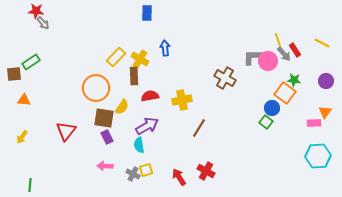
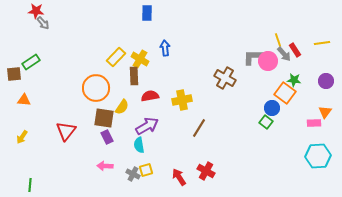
yellow line at (322, 43): rotated 35 degrees counterclockwise
